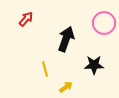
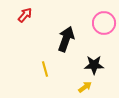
red arrow: moved 1 px left, 4 px up
yellow arrow: moved 19 px right
